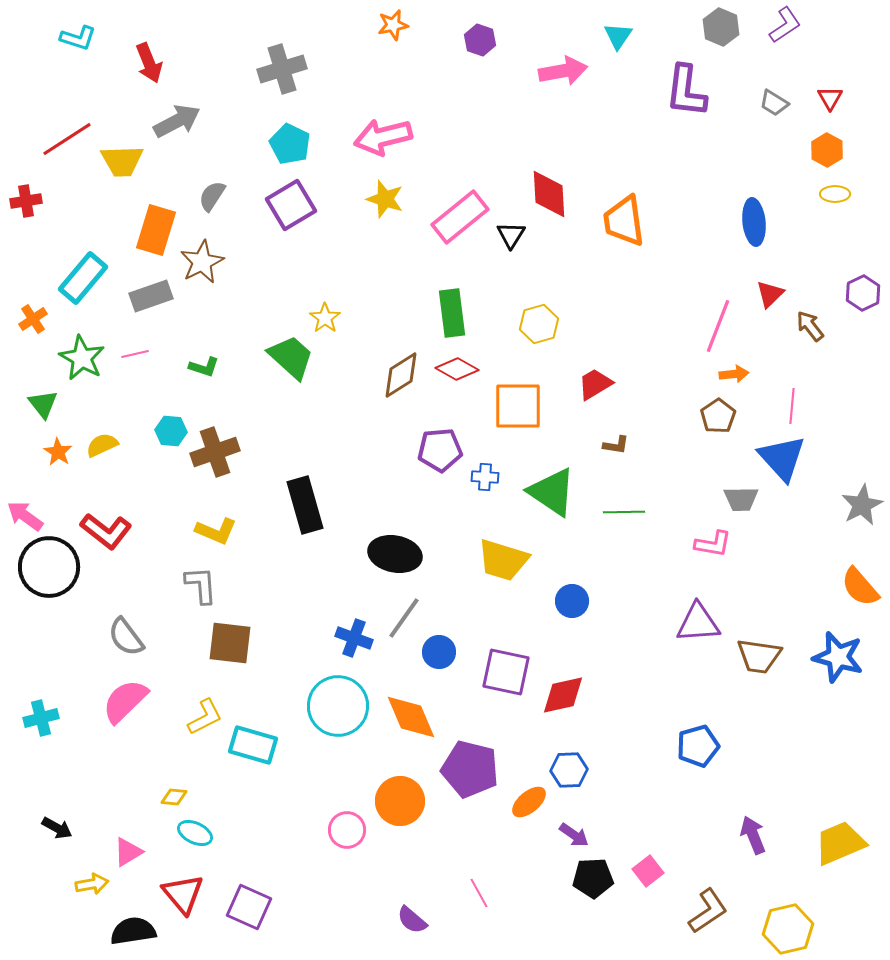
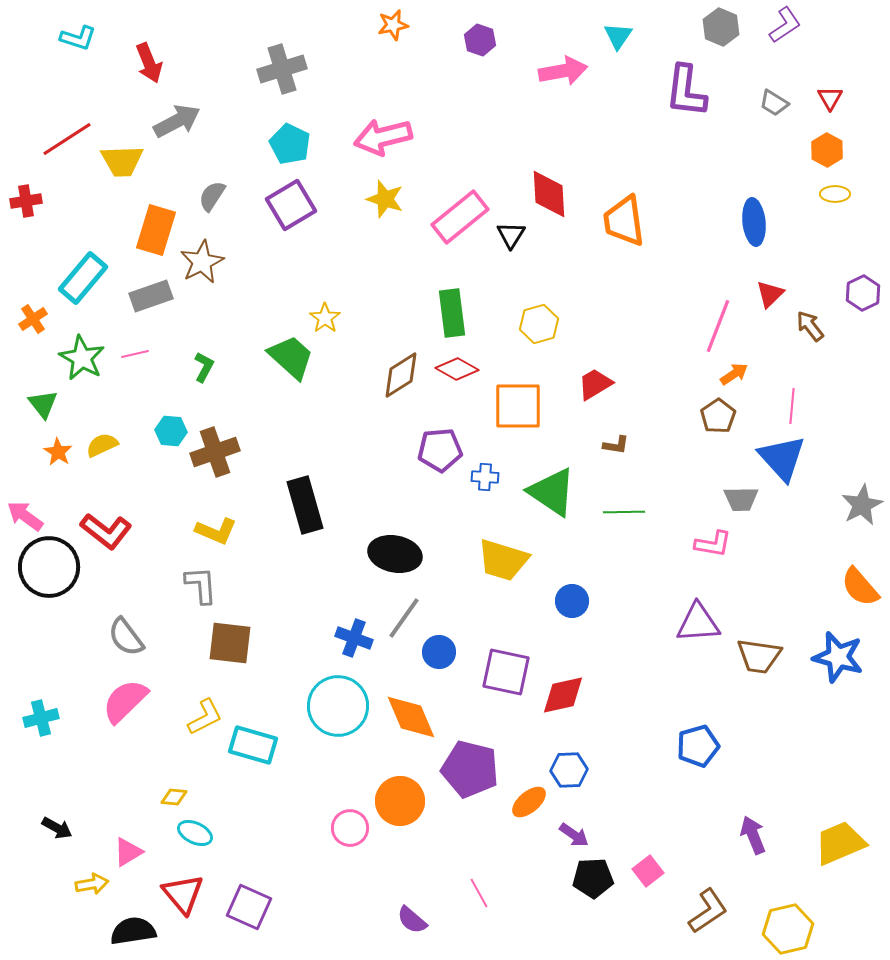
green L-shape at (204, 367): rotated 80 degrees counterclockwise
orange arrow at (734, 374): rotated 28 degrees counterclockwise
pink circle at (347, 830): moved 3 px right, 2 px up
